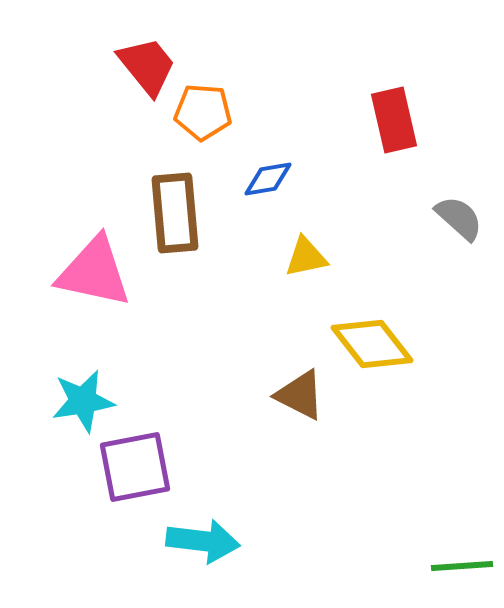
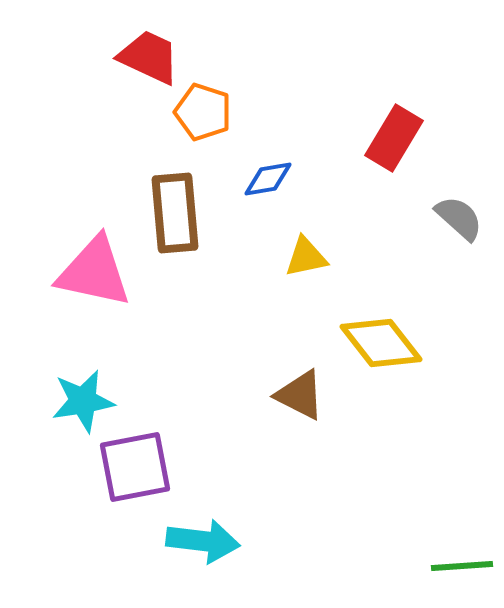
red trapezoid: moved 2 px right, 9 px up; rotated 26 degrees counterclockwise
orange pentagon: rotated 14 degrees clockwise
red rectangle: moved 18 px down; rotated 44 degrees clockwise
yellow diamond: moved 9 px right, 1 px up
